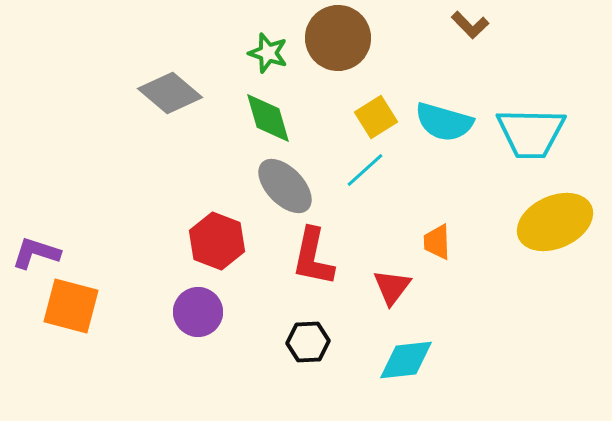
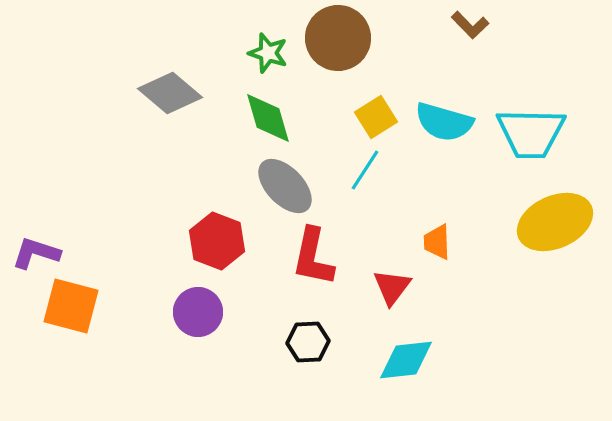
cyan line: rotated 15 degrees counterclockwise
